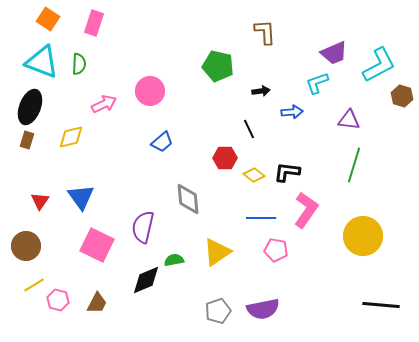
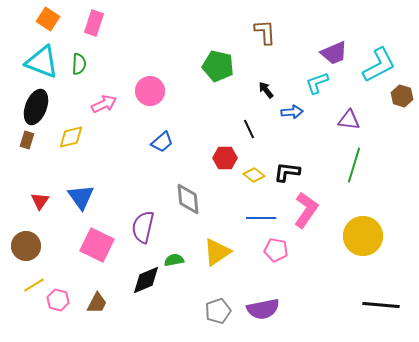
black arrow at (261, 91): moved 5 px right, 1 px up; rotated 120 degrees counterclockwise
black ellipse at (30, 107): moved 6 px right
